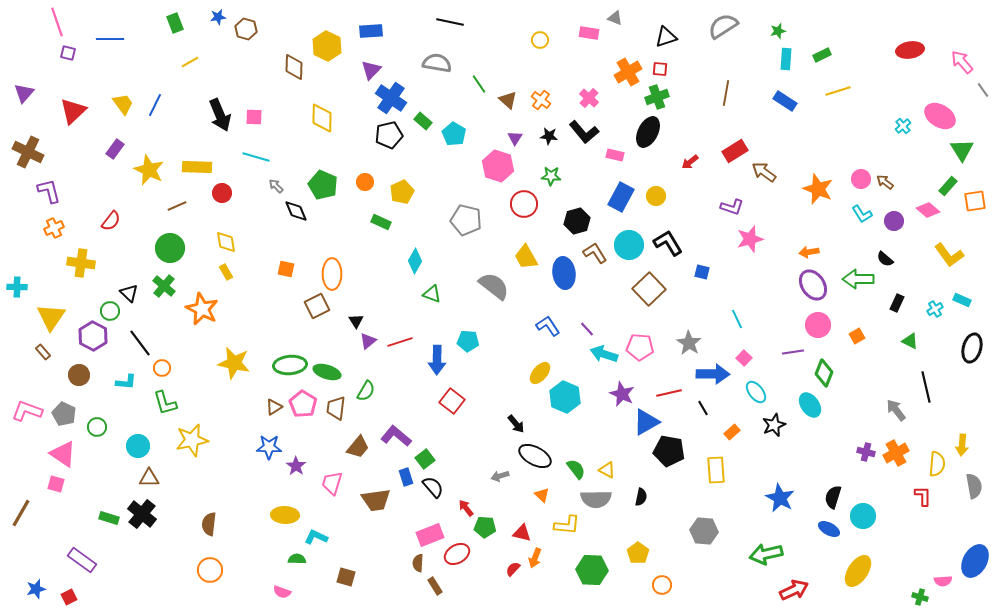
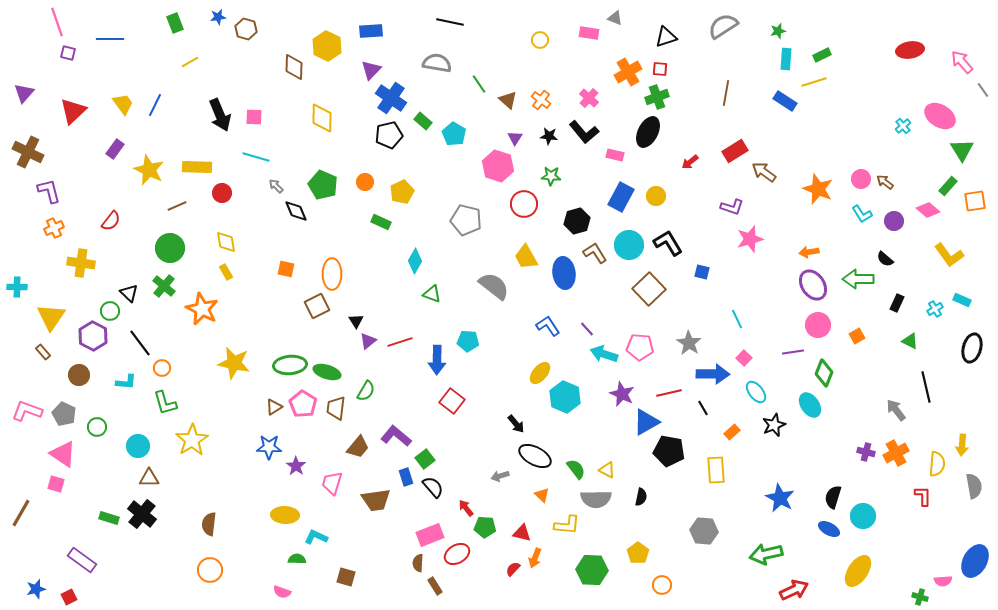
yellow line at (838, 91): moved 24 px left, 9 px up
yellow star at (192, 440): rotated 20 degrees counterclockwise
